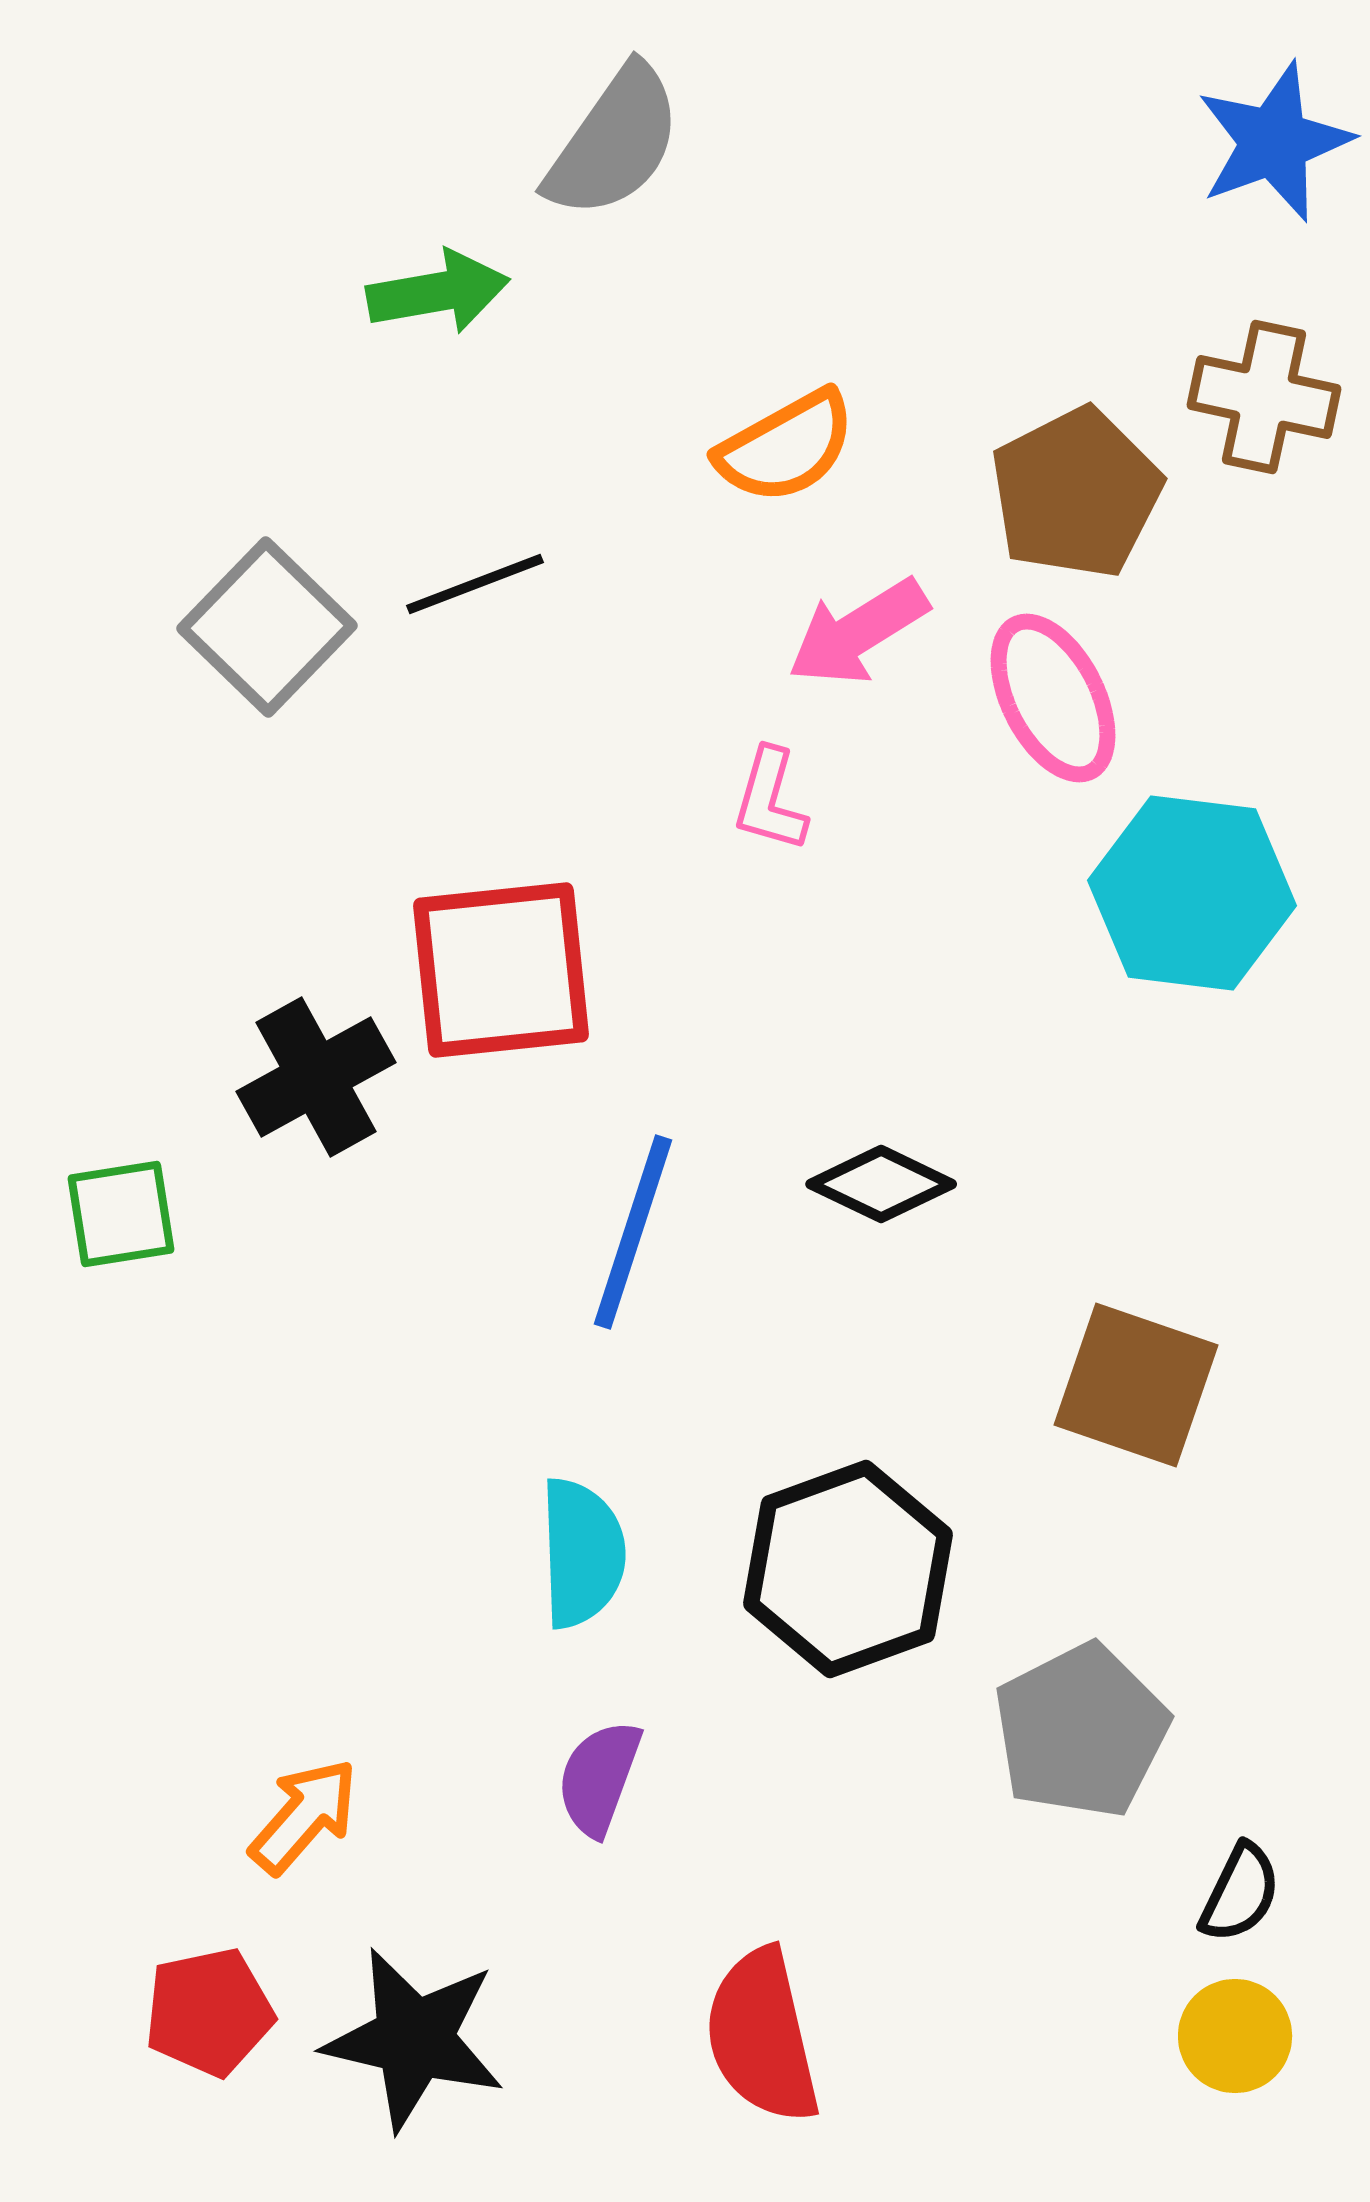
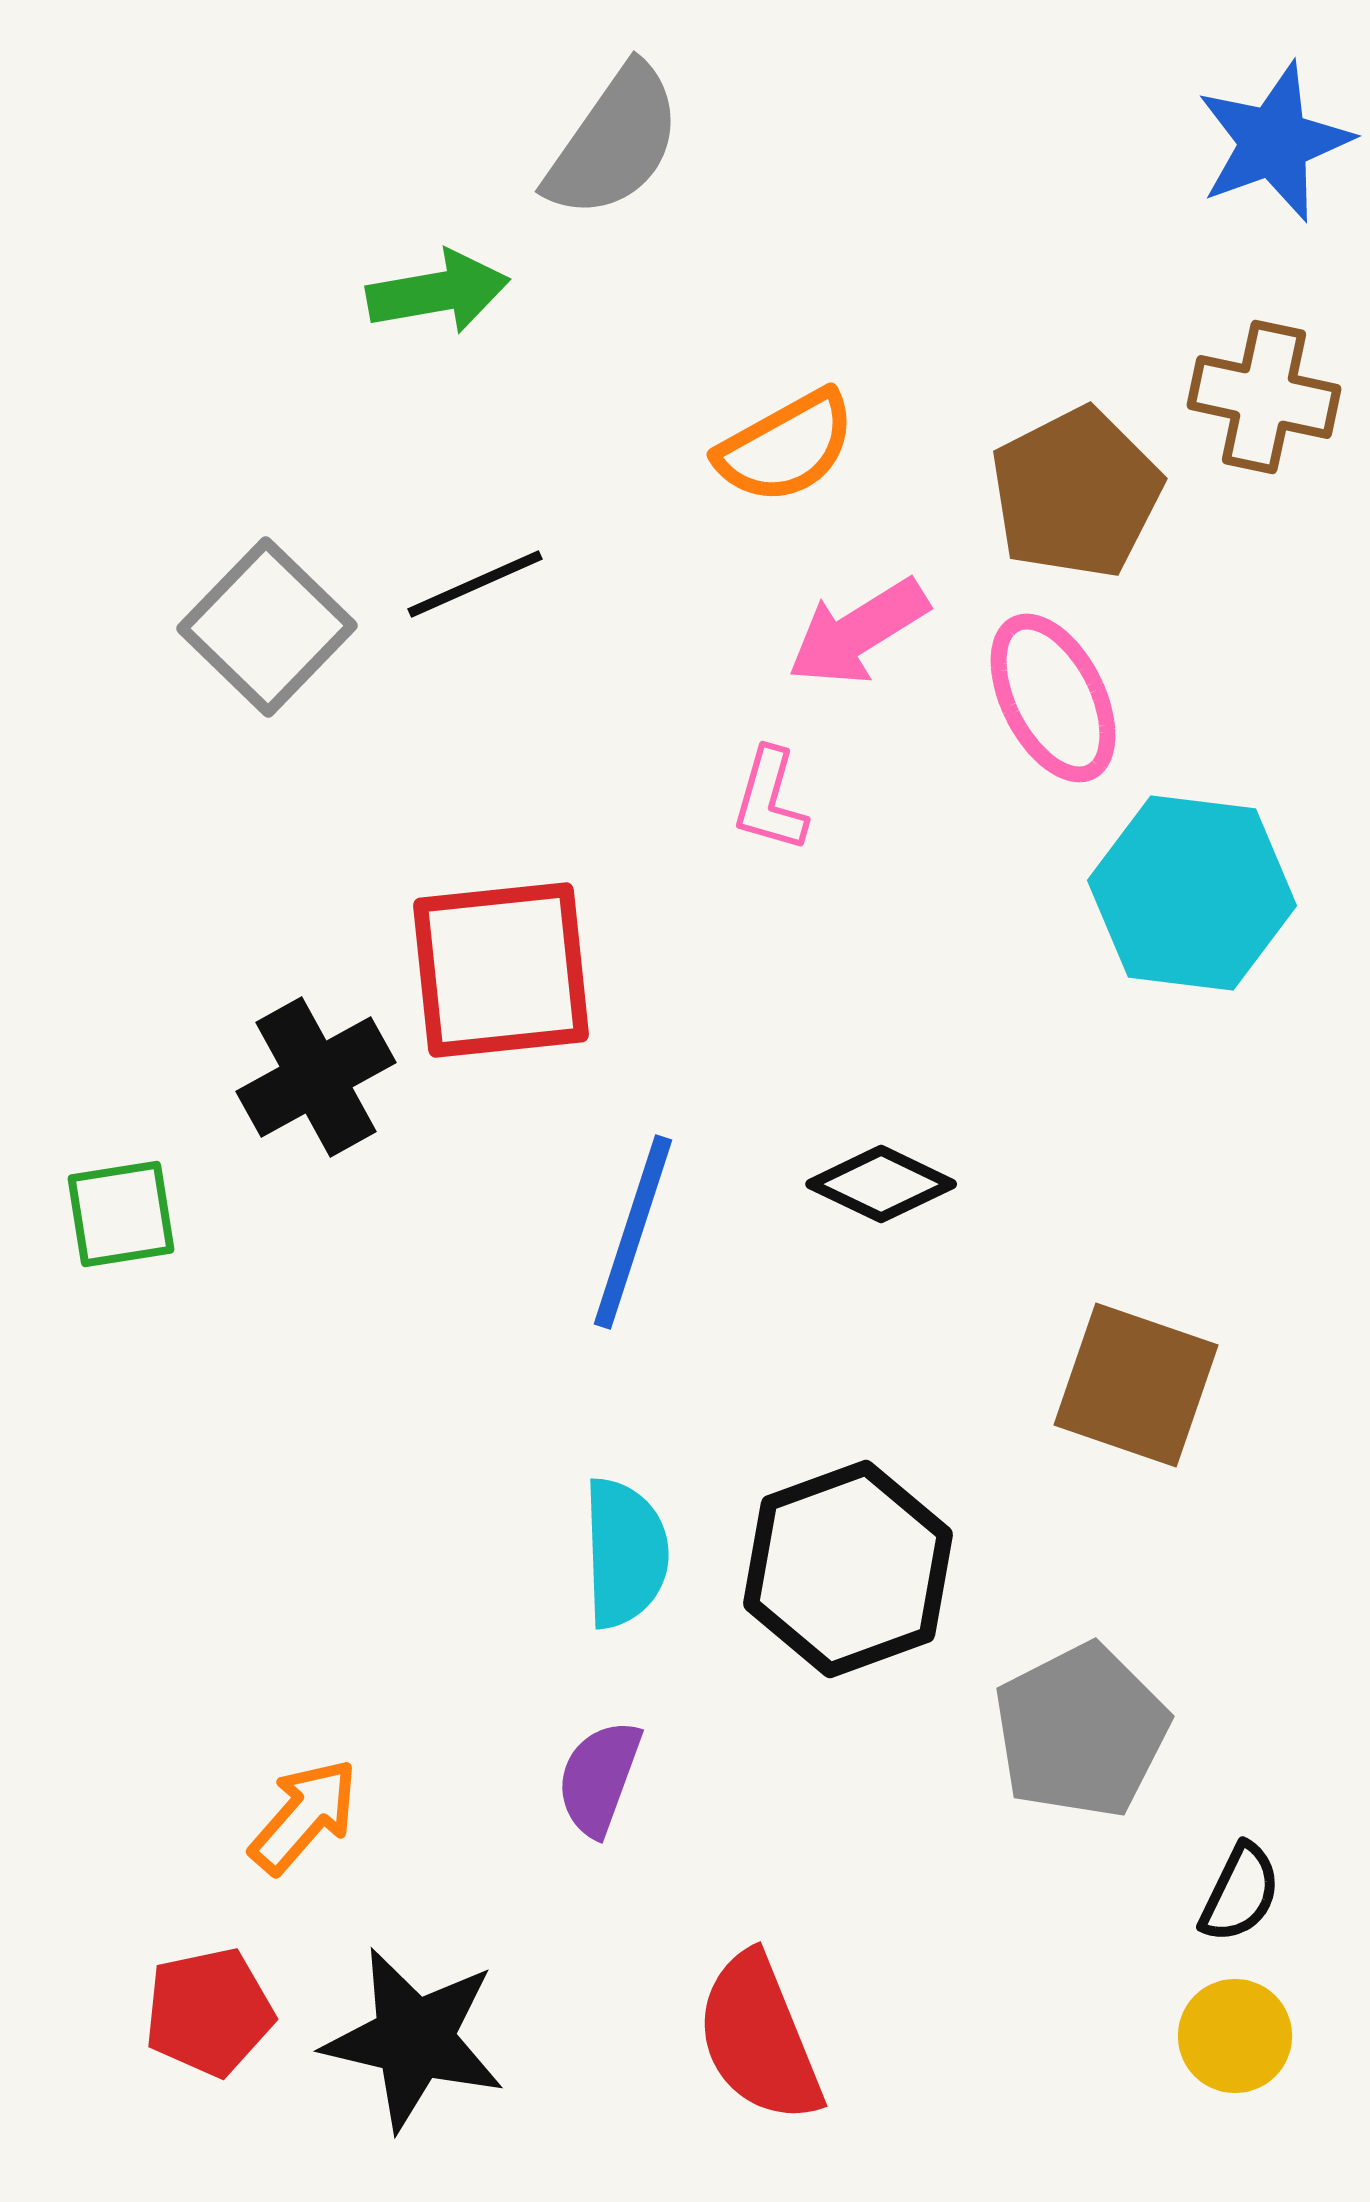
black line: rotated 3 degrees counterclockwise
cyan semicircle: moved 43 px right
red semicircle: moved 3 px left, 2 px down; rotated 9 degrees counterclockwise
